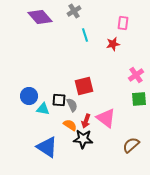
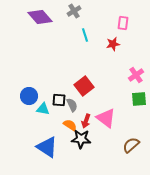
red square: rotated 24 degrees counterclockwise
black star: moved 2 px left
